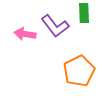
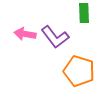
purple L-shape: moved 11 px down
orange pentagon: rotated 28 degrees counterclockwise
